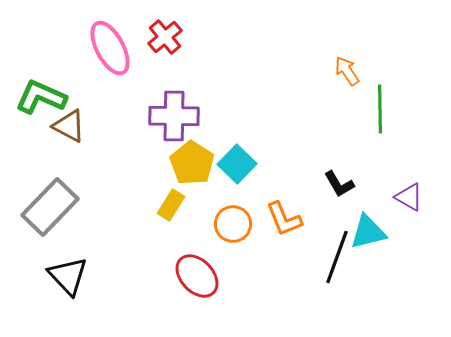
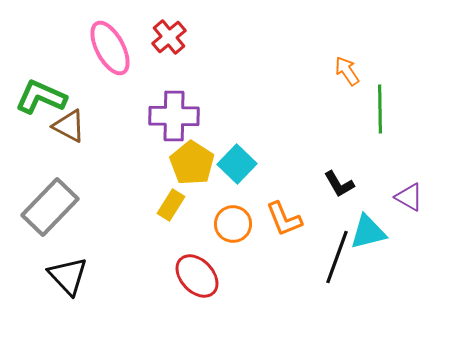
red cross: moved 4 px right
